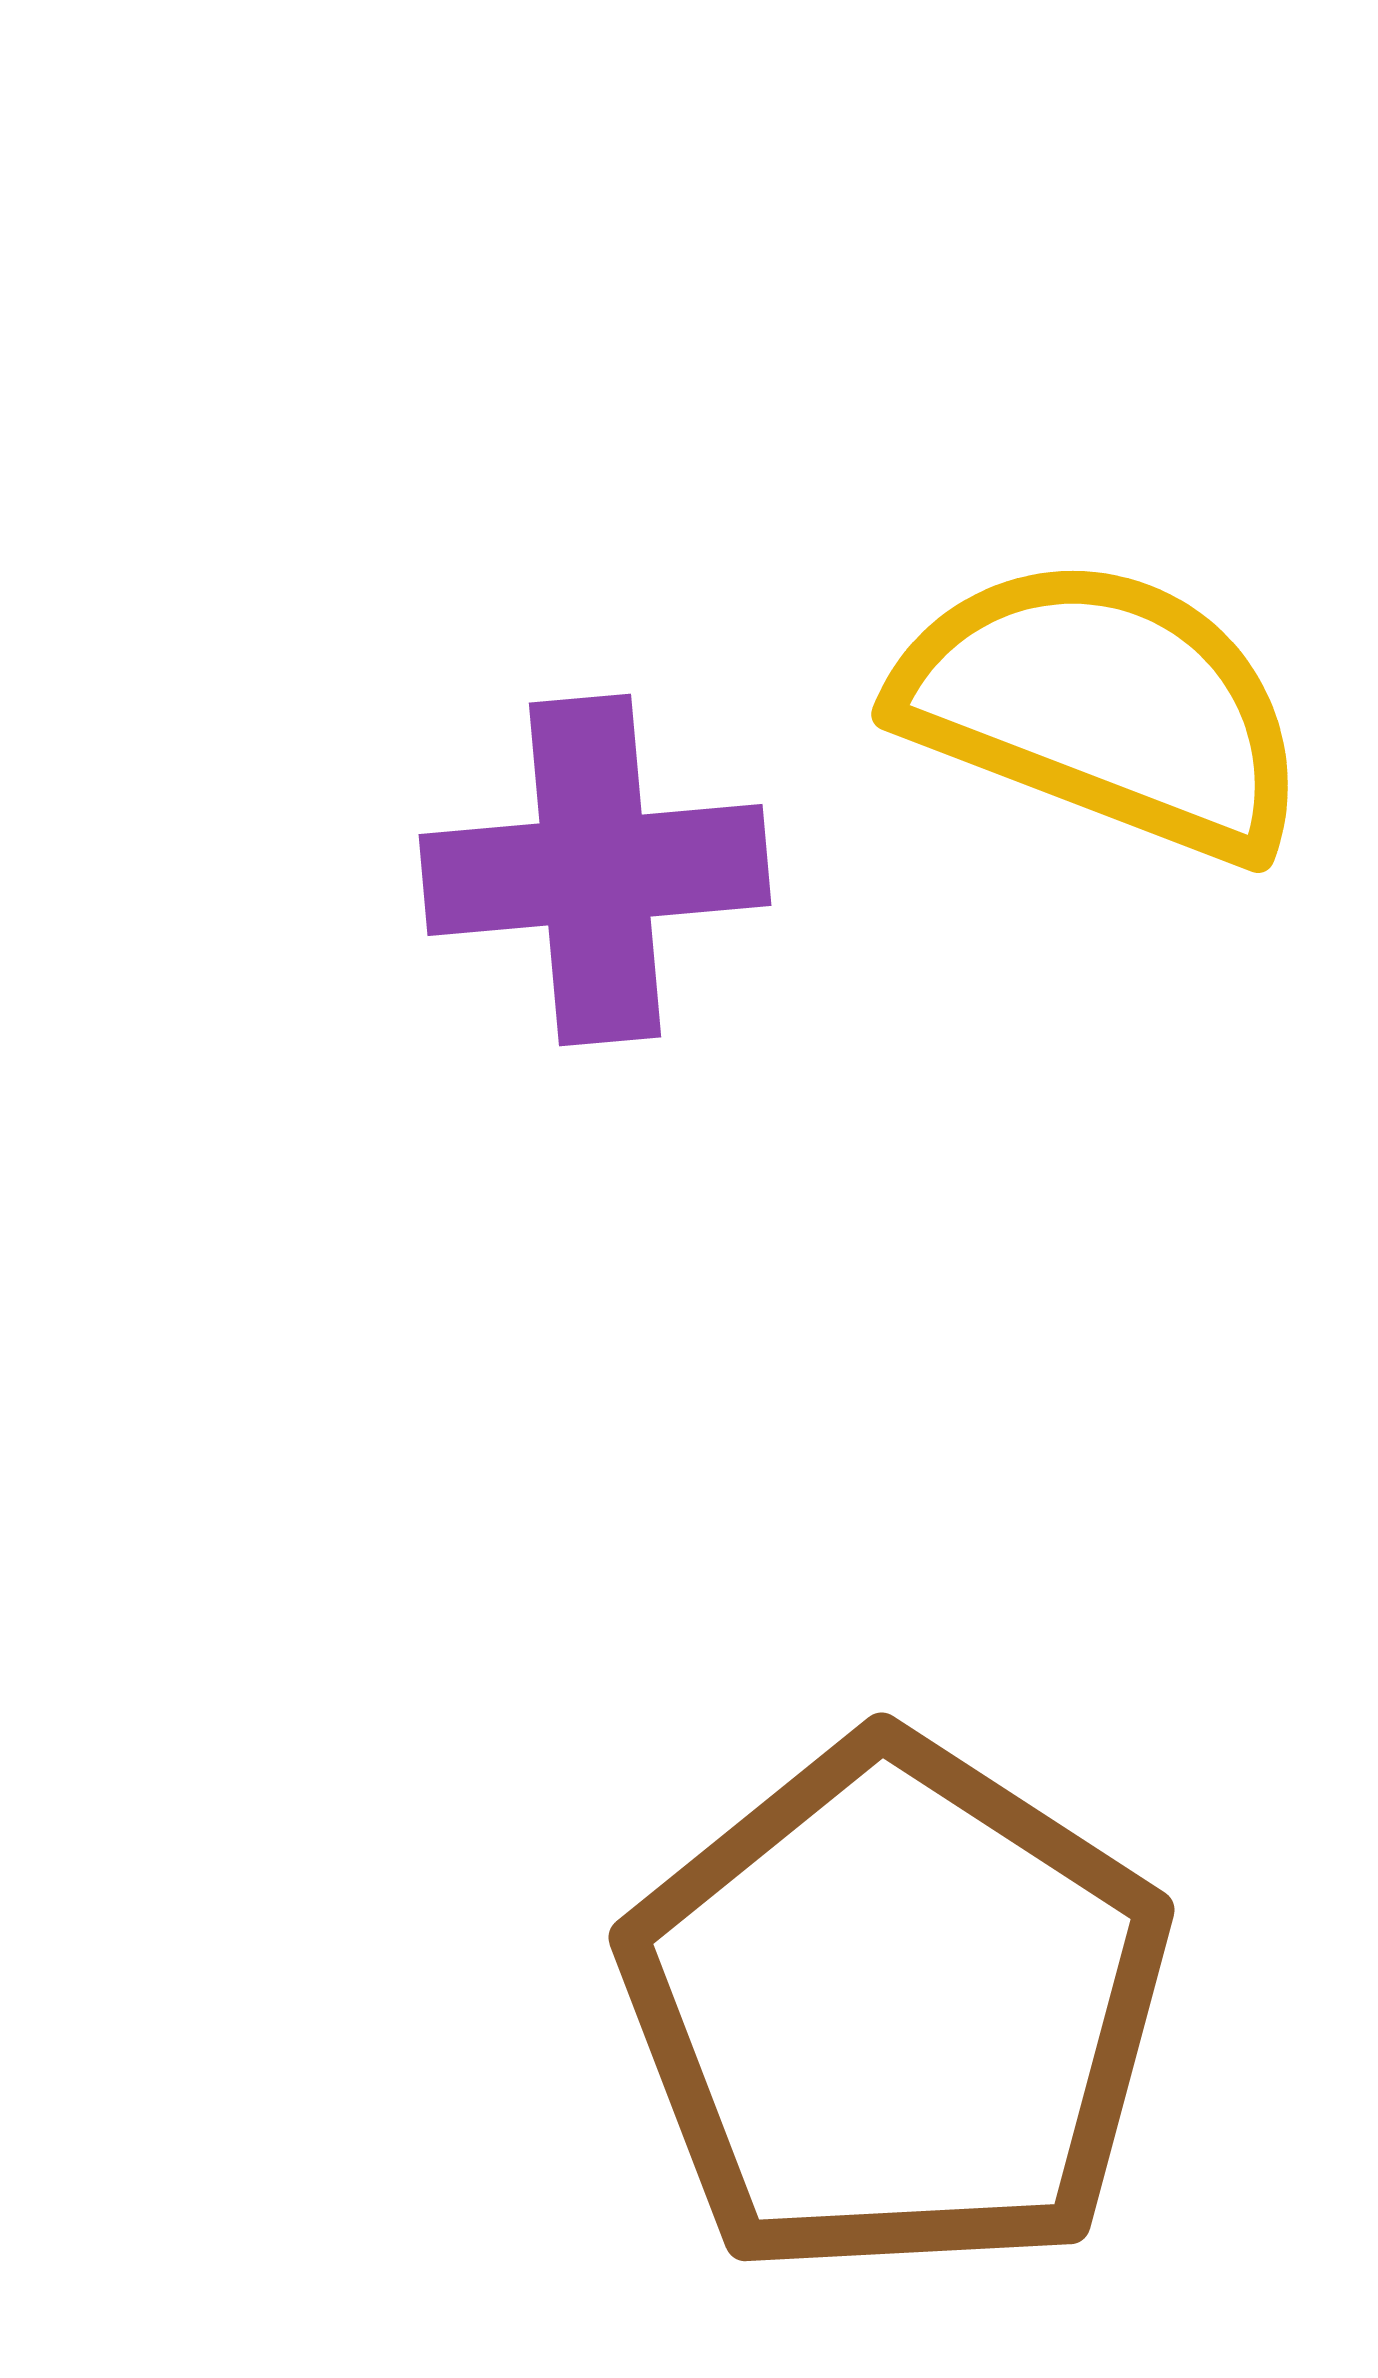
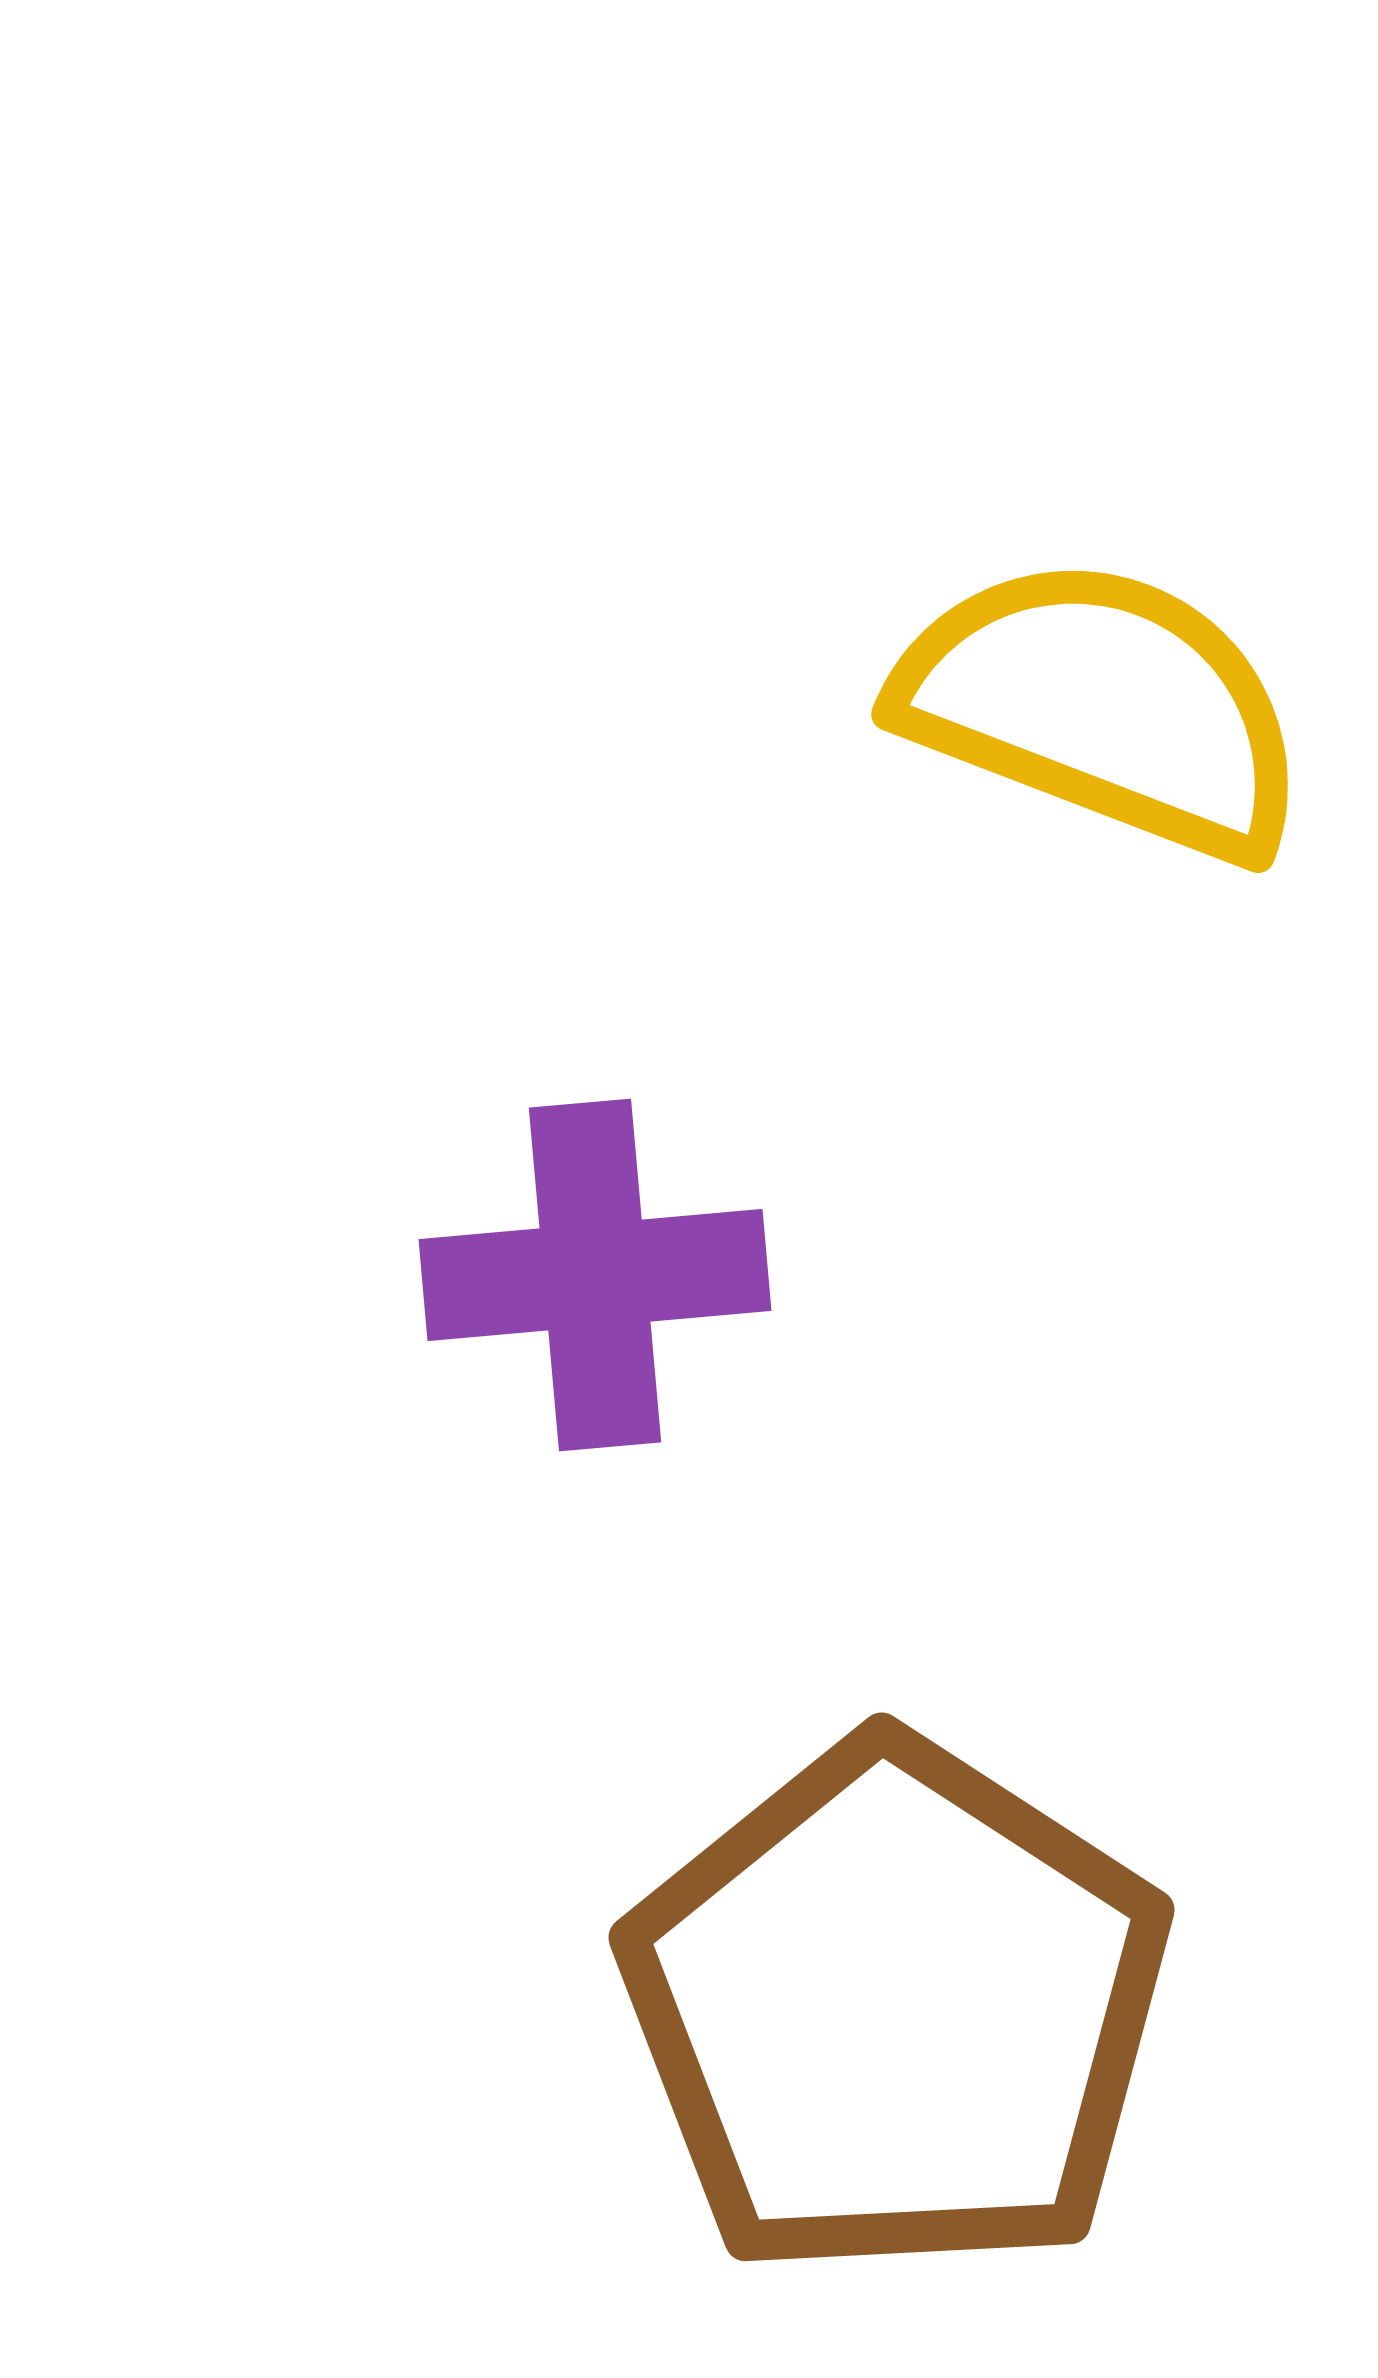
purple cross: moved 405 px down
